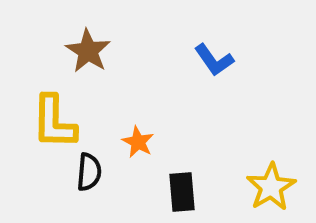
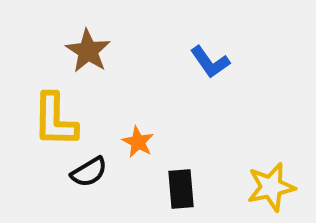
blue L-shape: moved 4 px left, 2 px down
yellow L-shape: moved 1 px right, 2 px up
black semicircle: rotated 54 degrees clockwise
yellow star: rotated 18 degrees clockwise
black rectangle: moved 1 px left, 3 px up
